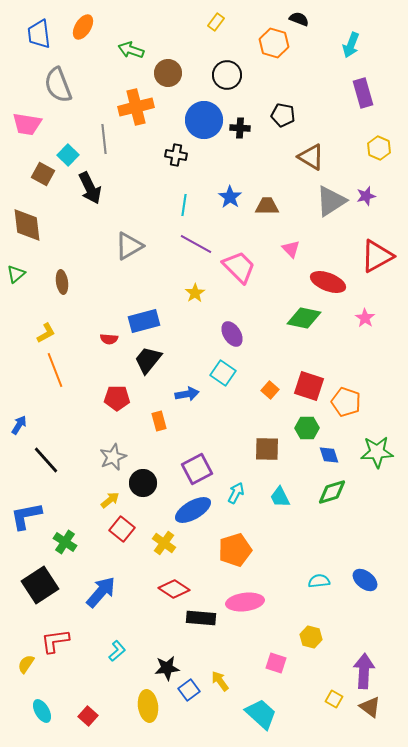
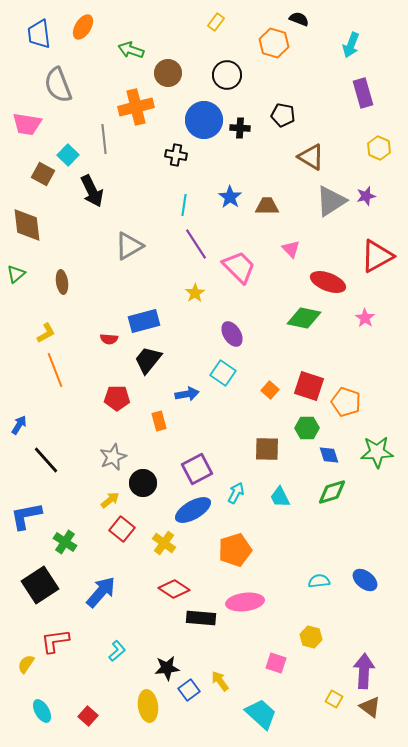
black arrow at (90, 188): moved 2 px right, 3 px down
purple line at (196, 244): rotated 28 degrees clockwise
